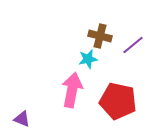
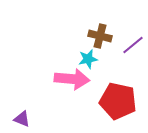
pink arrow: moved 11 px up; rotated 84 degrees clockwise
